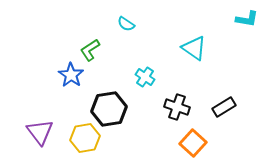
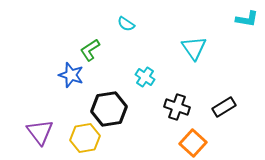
cyan triangle: rotated 20 degrees clockwise
blue star: rotated 15 degrees counterclockwise
